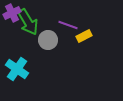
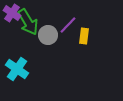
purple cross: rotated 30 degrees counterclockwise
purple line: rotated 66 degrees counterclockwise
yellow rectangle: rotated 56 degrees counterclockwise
gray circle: moved 5 px up
